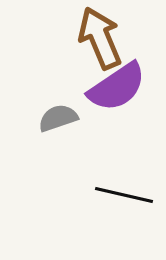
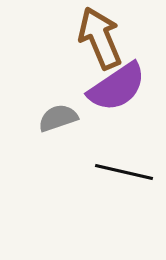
black line: moved 23 px up
